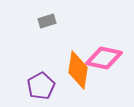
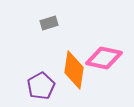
gray rectangle: moved 2 px right, 2 px down
orange diamond: moved 4 px left
